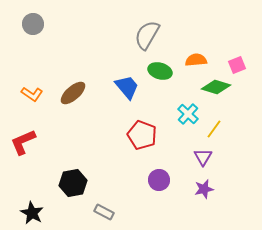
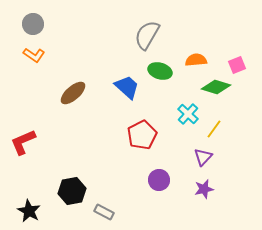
blue trapezoid: rotated 8 degrees counterclockwise
orange L-shape: moved 2 px right, 39 px up
red pentagon: rotated 24 degrees clockwise
purple triangle: rotated 12 degrees clockwise
black hexagon: moved 1 px left, 8 px down
black star: moved 3 px left, 2 px up
